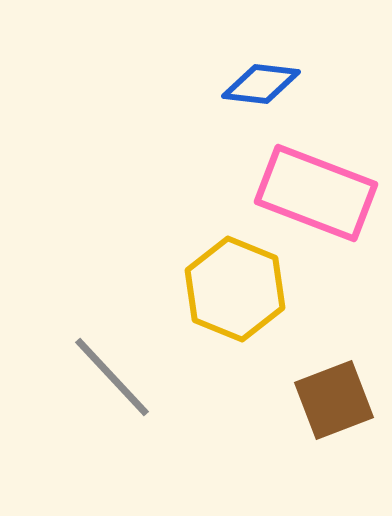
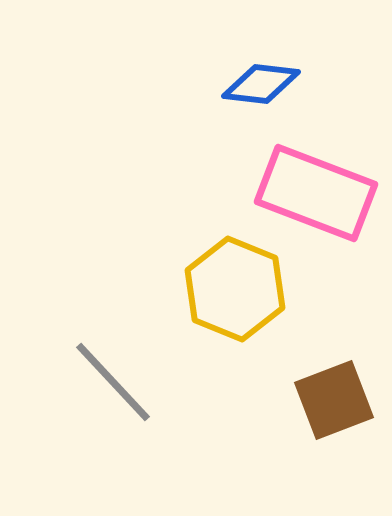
gray line: moved 1 px right, 5 px down
